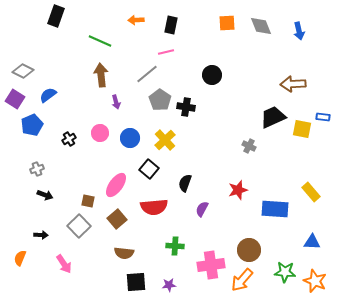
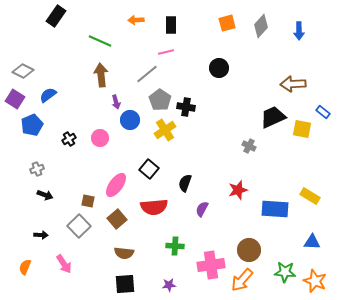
black rectangle at (56, 16): rotated 15 degrees clockwise
orange square at (227, 23): rotated 12 degrees counterclockwise
black rectangle at (171, 25): rotated 12 degrees counterclockwise
gray diamond at (261, 26): rotated 65 degrees clockwise
blue arrow at (299, 31): rotated 12 degrees clockwise
black circle at (212, 75): moved 7 px right, 7 px up
blue rectangle at (323, 117): moved 5 px up; rotated 32 degrees clockwise
pink circle at (100, 133): moved 5 px down
blue circle at (130, 138): moved 18 px up
yellow cross at (165, 140): moved 10 px up; rotated 10 degrees clockwise
yellow rectangle at (311, 192): moved 1 px left, 4 px down; rotated 18 degrees counterclockwise
orange semicircle at (20, 258): moved 5 px right, 9 px down
black square at (136, 282): moved 11 px left, 2 px down
